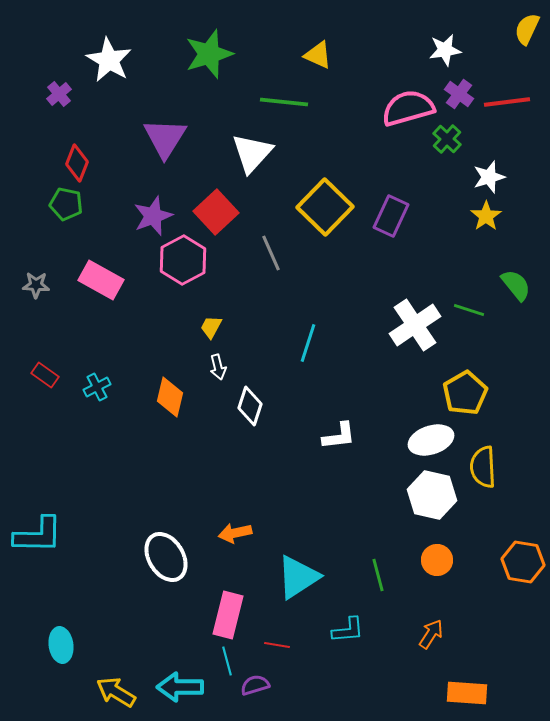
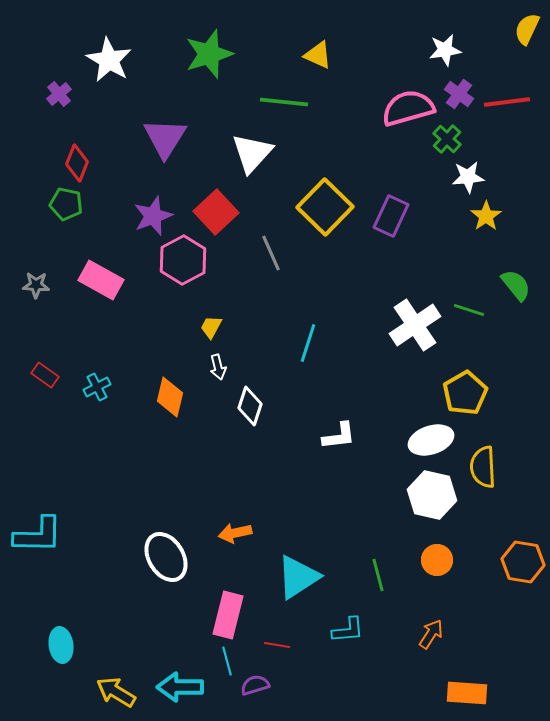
white star at (489, 177): moved 21 px left; rotated 12 degrees clockwise
